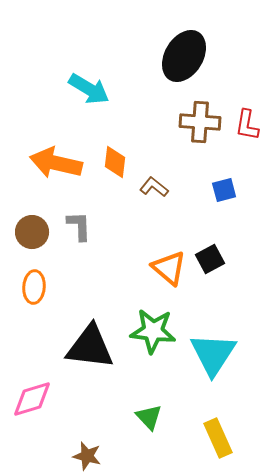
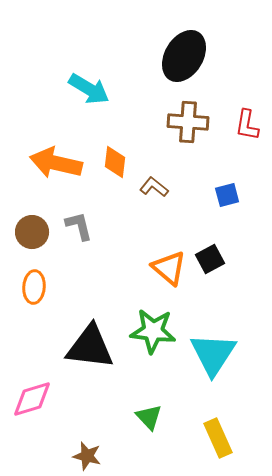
brown cross: moved 12 px left
blue square: moved 3 px right, 5 px down
gray L-shape: rotated 12 degrees counterclockwise
